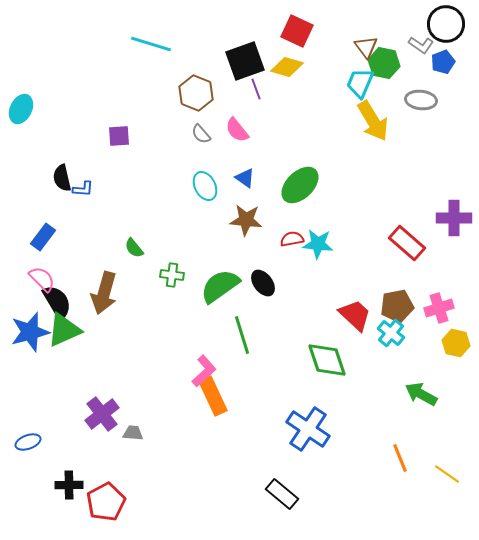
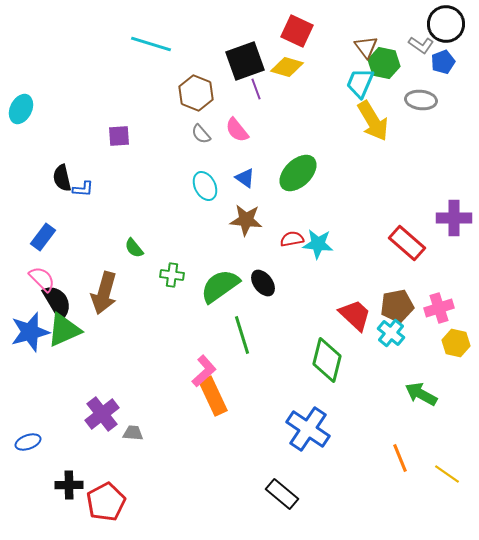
green ellipse at (300, 185): moved 2 px left, 12 px up
green diamond at (327, 360): rotated 33 degrees clockwise
